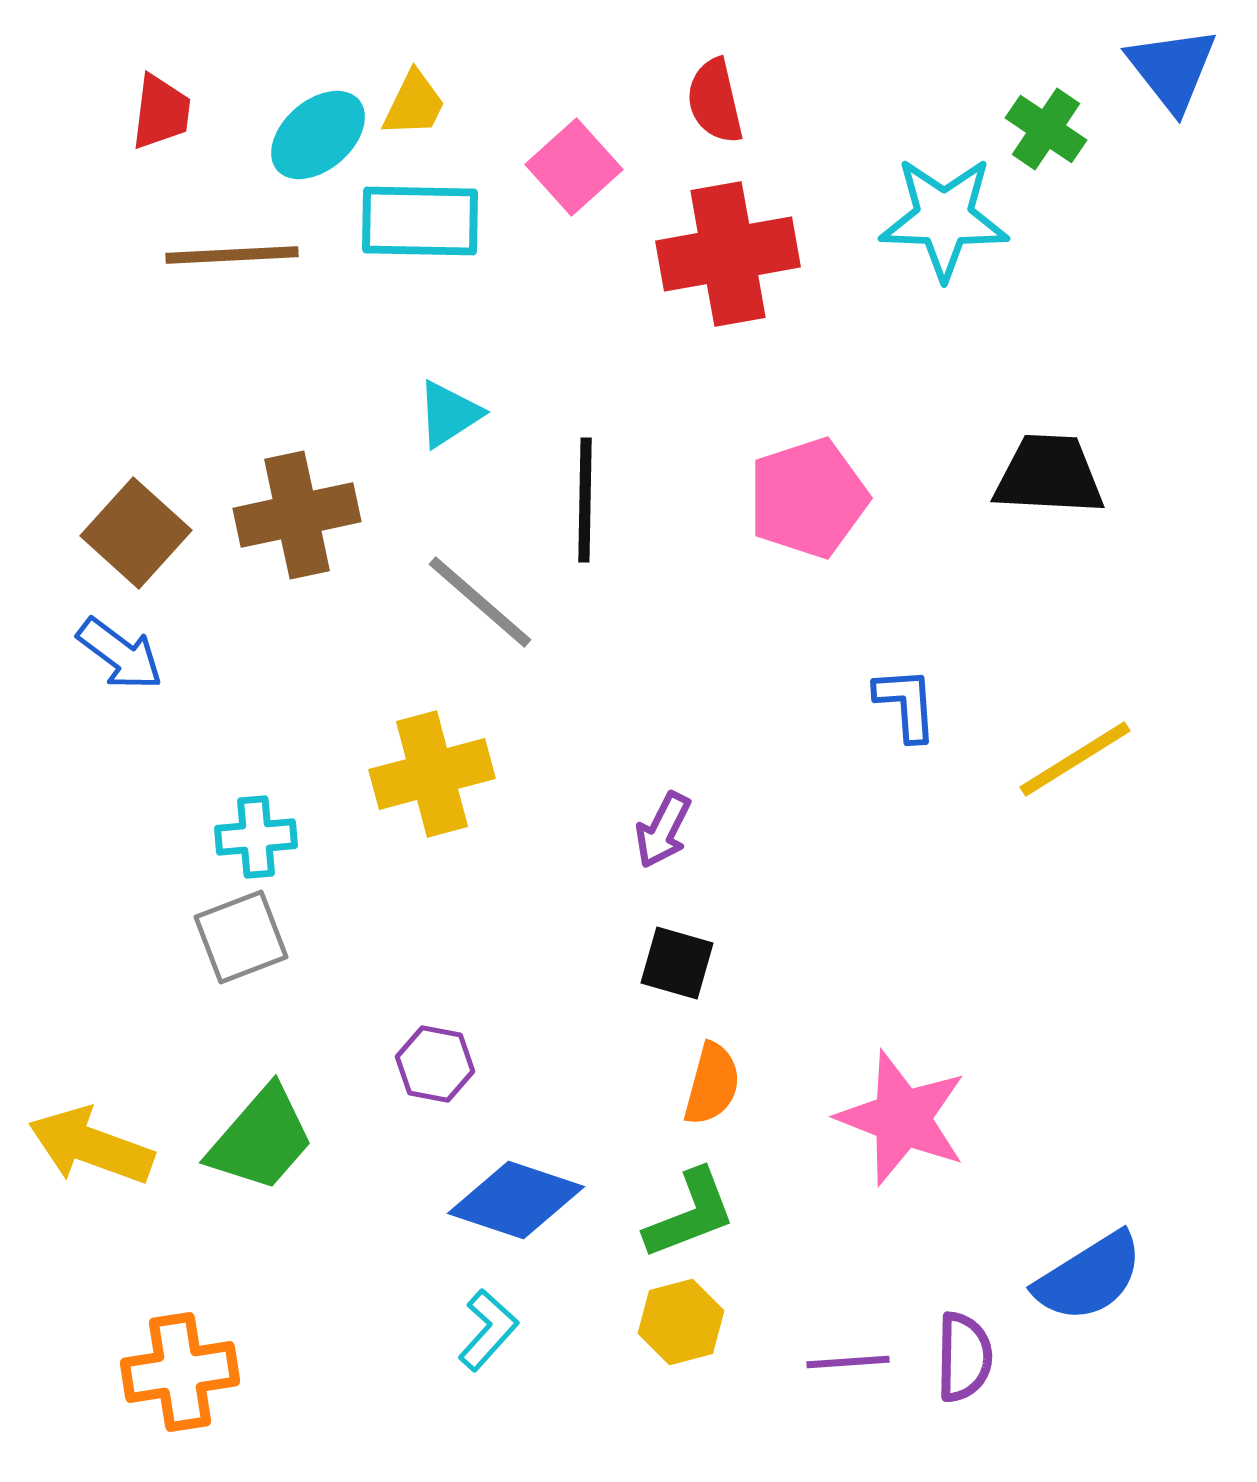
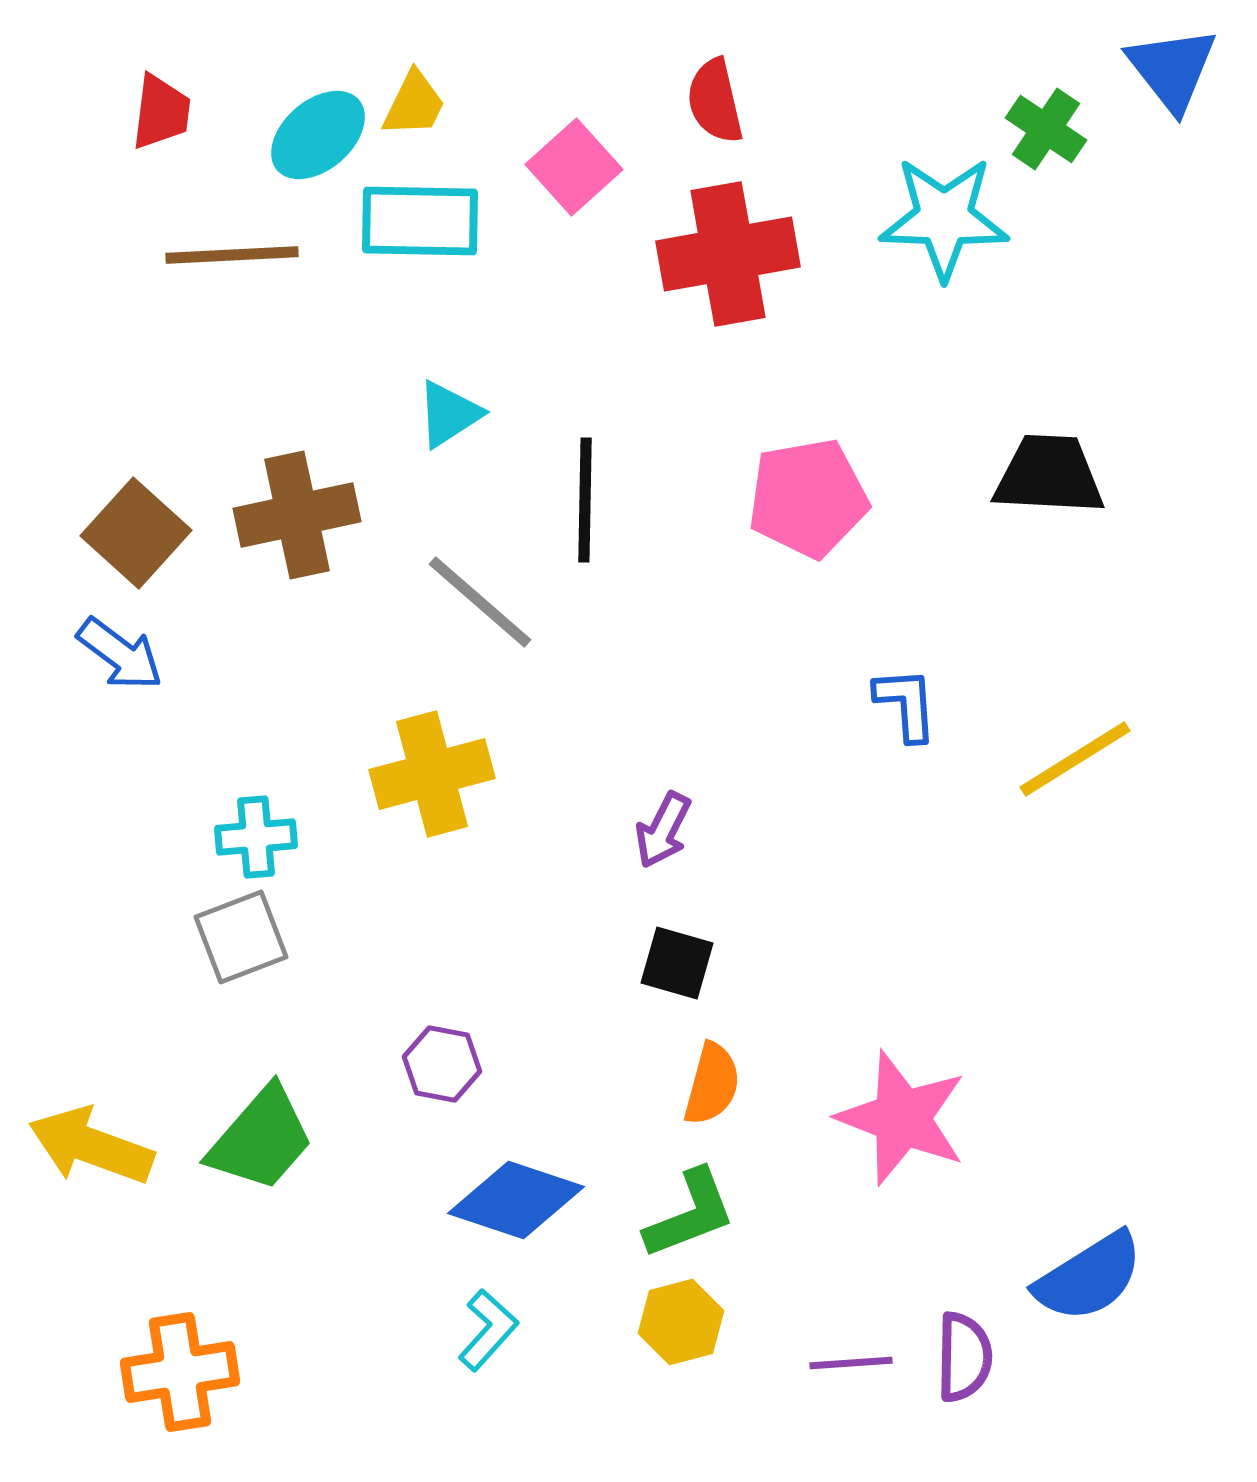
pink pentagon: rotated 8 degrees clockwise
purple hexagon: moved 7 px right
purple line: moved 3 px right, 1 px down
